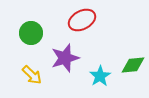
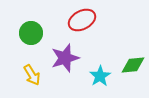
yellow arrow: rotated 15 degrees clockwise
